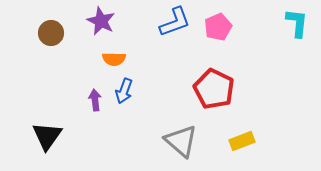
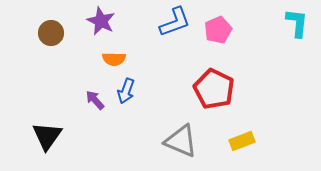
pink pentagon: moved 3 px down
blue arrow: moved 2 px right
purple arrow: rotated 35 degrees counterclockwise
gray triangle: rotated 18 degrees counterclockwise
